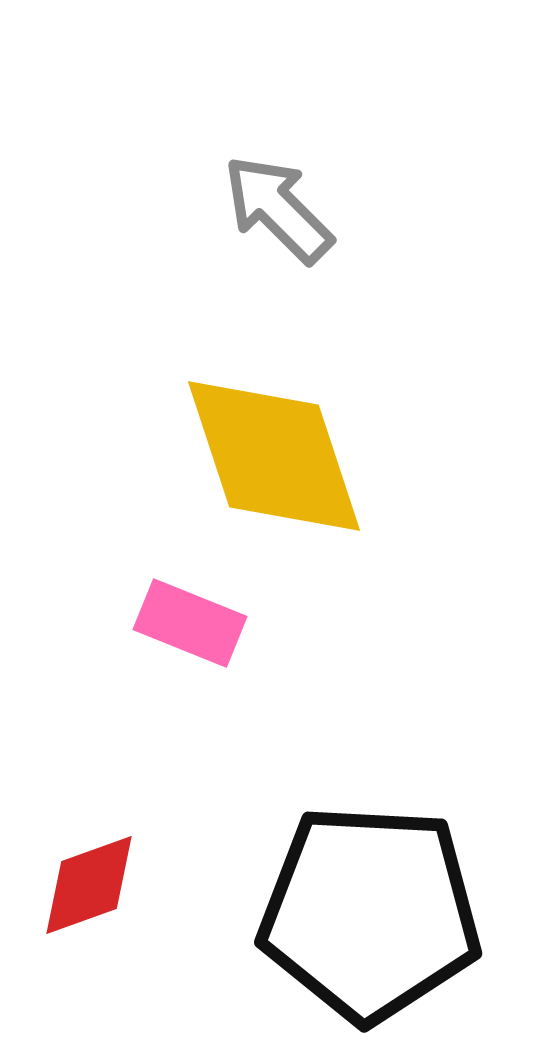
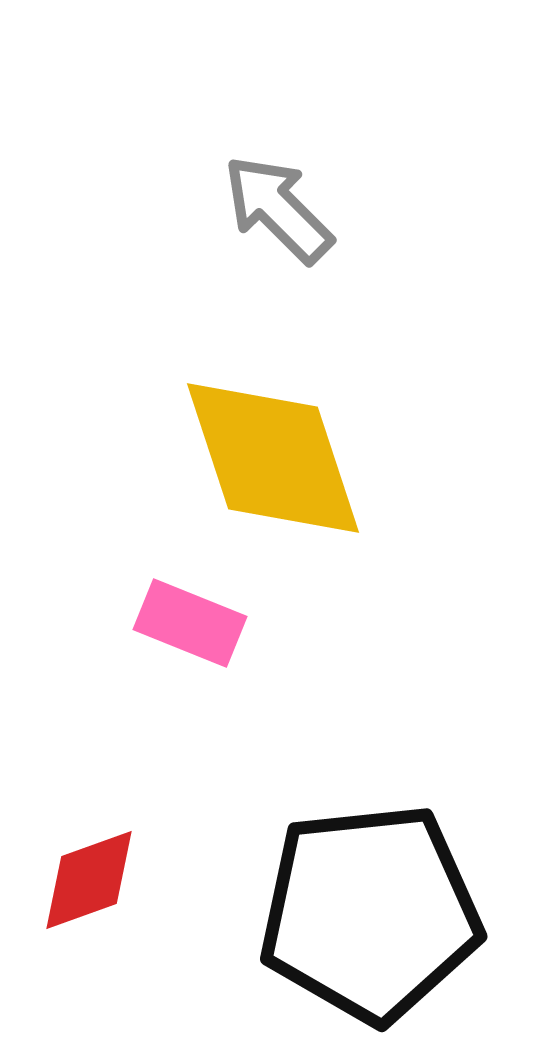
yellow diamond: moved 1 px left, 2 px down
red diamond: moved 5 px up
black pentagon: rotated 9 degrees counterclockwise
